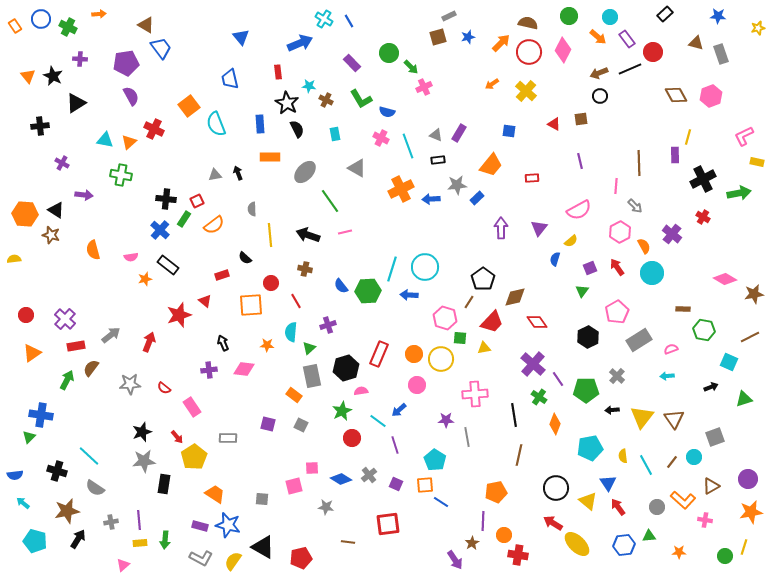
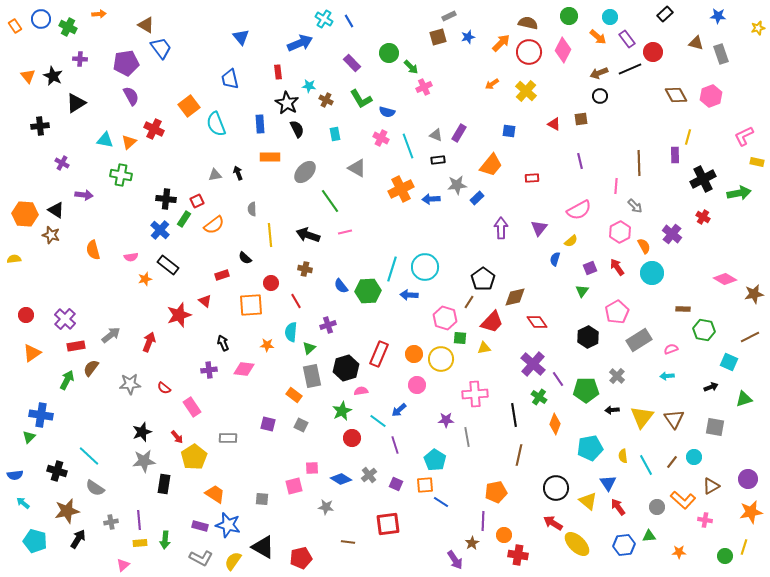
gray square at (715, 437): moved 10 px up; rotated 30 degrees clockwise
